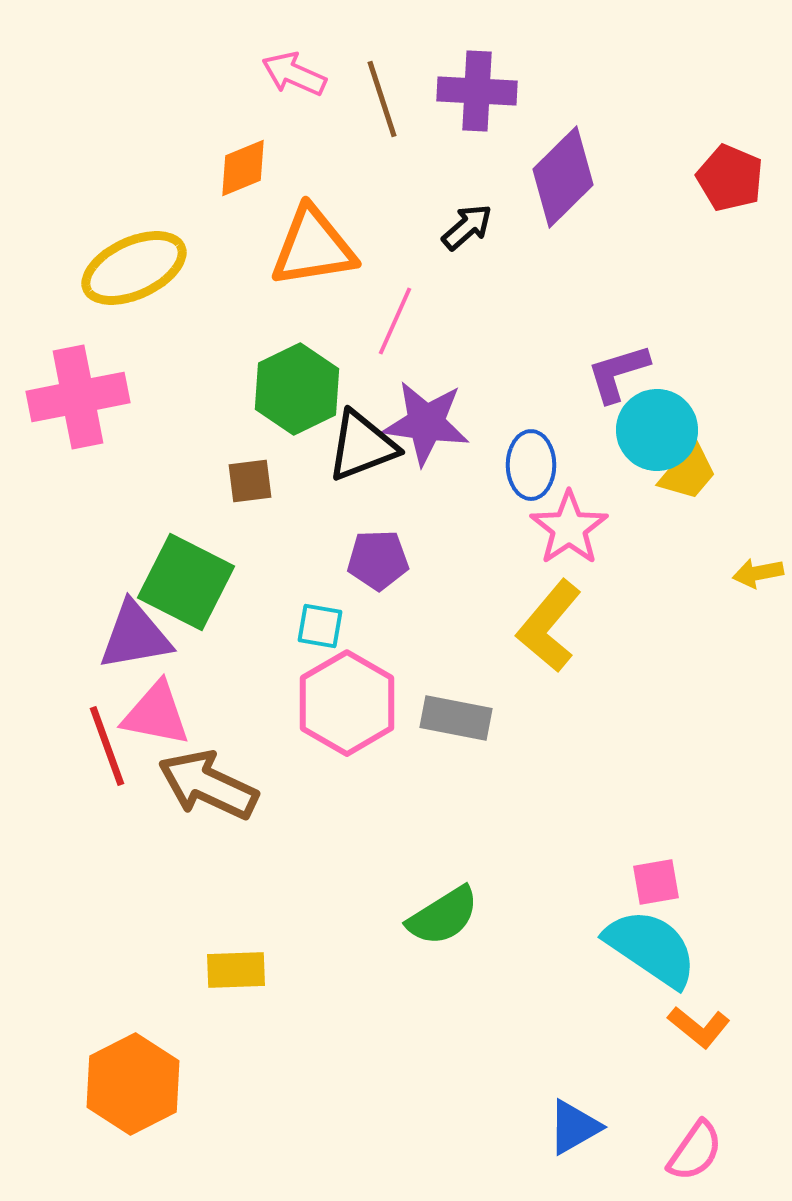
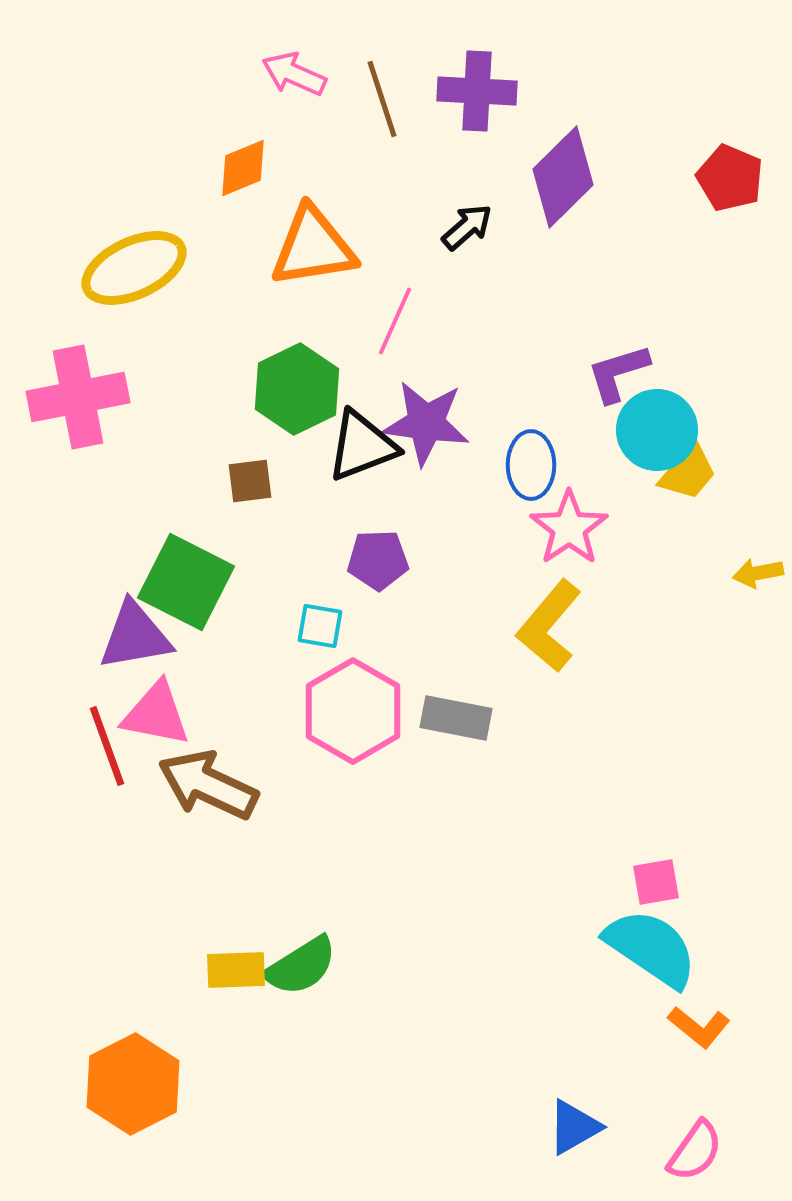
pink hexagon: moved 6 px right, 8 px down
green semicircle: moved 142 px left, 50 px down
